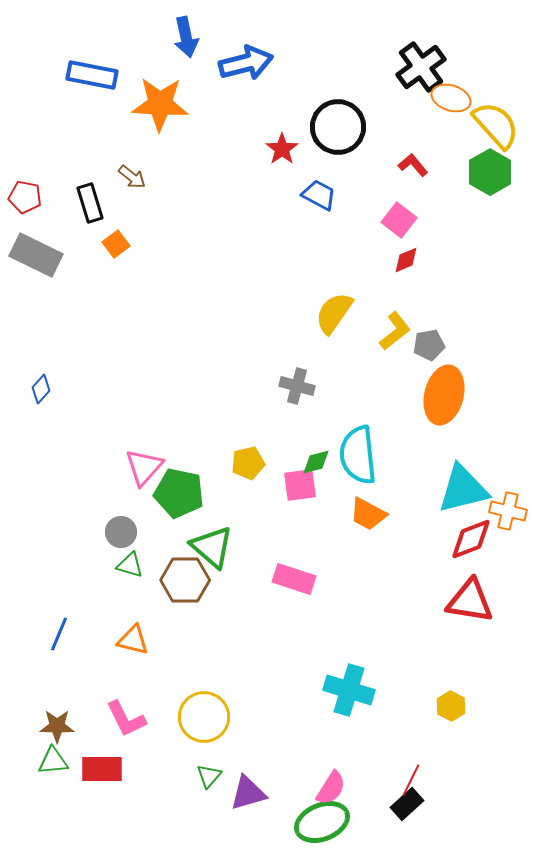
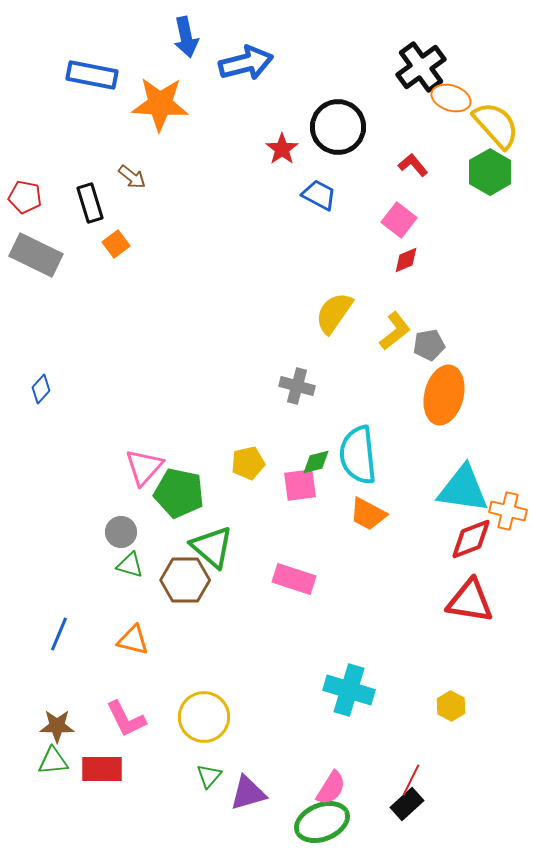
cyan triangle at (463, 489): rotated 22 degrees clockwise
